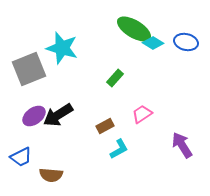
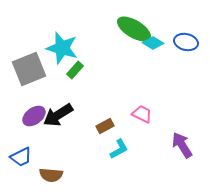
green rectangle: moved 40 px left, 8 px up
pink trapezoid: rotated 60 degrees clockwise
